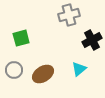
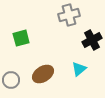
gray circle: moved 3 px left, 10 px down
